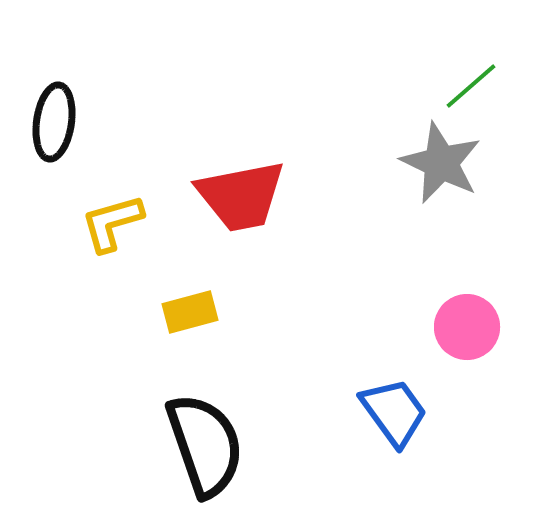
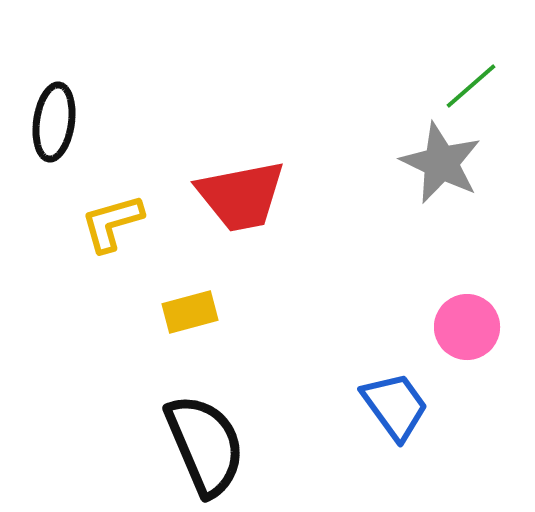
blue trapezoid: moved 1 px right, 6 px up
black semicircle: rotated 4 degrees counterclockwise
